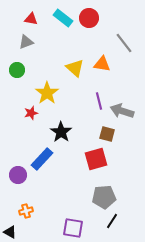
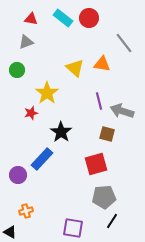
red square: moved 5 px down
